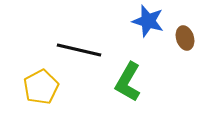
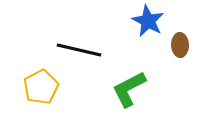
blue star: rotated 12 degrees clockwise
brown ellipse: moved 5 px left, 7 px down; rotated 15 degrees clockwise
green L-shape: moved 1 px right, 7 px down; rotated 33 degrees clockwise
